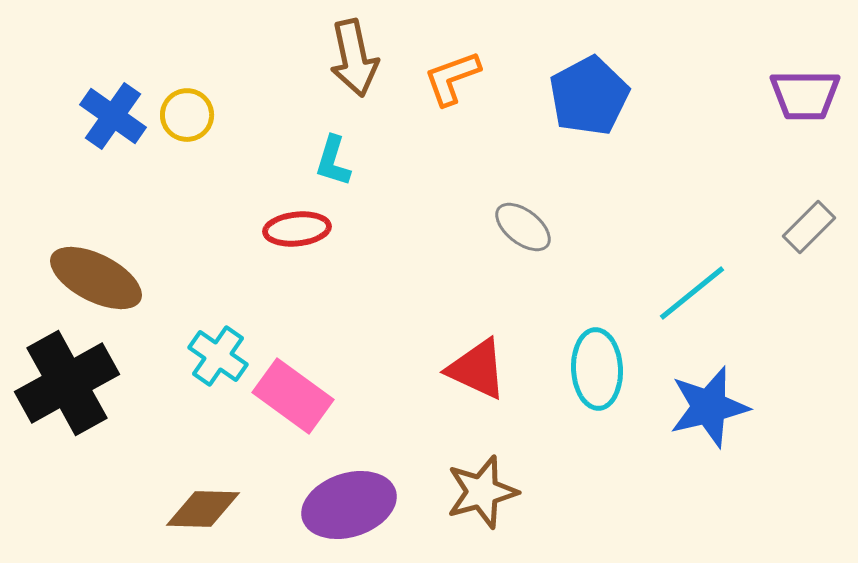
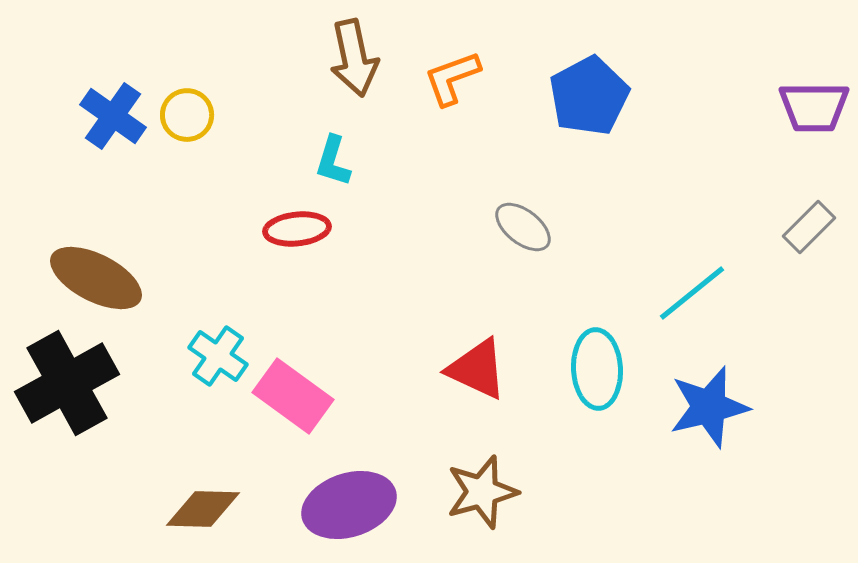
purple trapezoid: moved 9 px right, 12 px down
